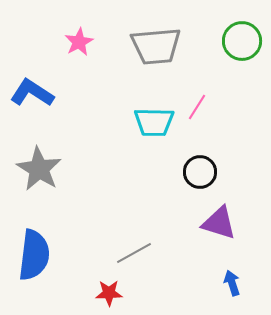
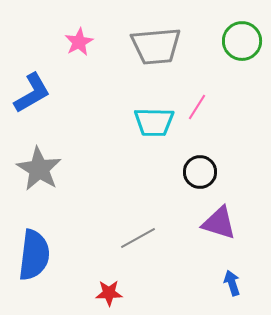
blue L-shape: rotated 117 degrees clockwise
gray line: moved 4 px right, 15 px up
